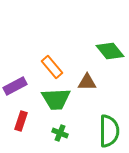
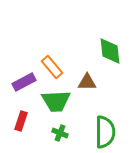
green diamond: rotated 32 degrees clockwise
purple rectangle: moved 9 px right, 4 px up
green trapezoid: moved 2 px down
green semicircle: moved 4 px left, 1 px down
